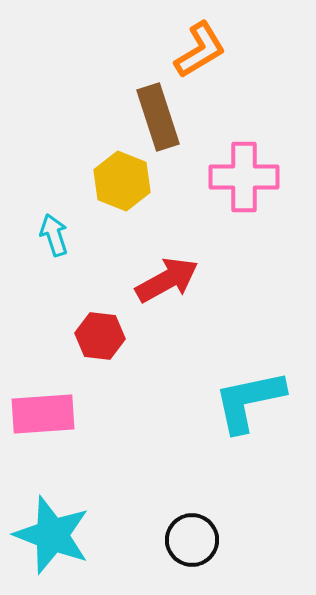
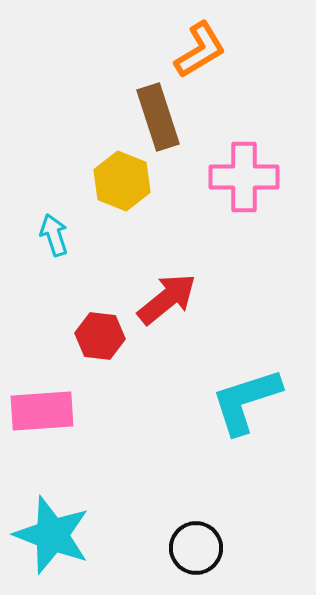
red arrow: moved 19 px down; rotated 10 degrees counterclockwise
cyan L-shape: moved 3 px left; rotated 6 degrees counterclockwise
pink rectangle: moved 1 px left, 3 px up
black circle: moved 4 px right, 8 px down
